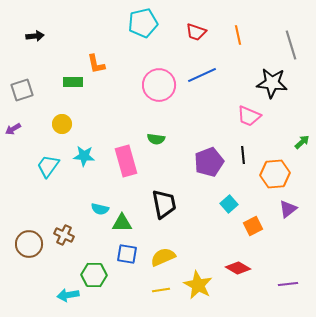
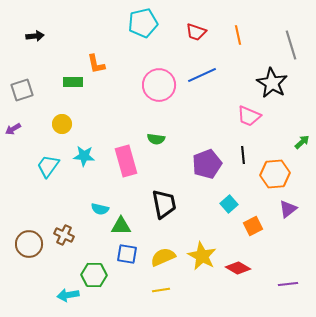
black star: rotated 24 degrees clockwise
purple pentagon: moved 2 px left, 2 px down
green triangle: moved 1 px left, 3 px down
yellow star: moved 4 px right, 29 px up
